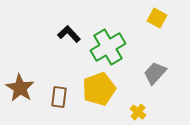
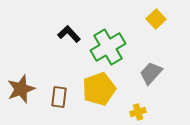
yellow square: moved 1 px left, 1 px down; rotated 18 degrees clockwise
gray trapezoid: moved 4 px left
brown star: moved 1 px right, 1 px down; rotated 20 degrees clockwise
yellow cross: rotated 35 degrees clockwise
